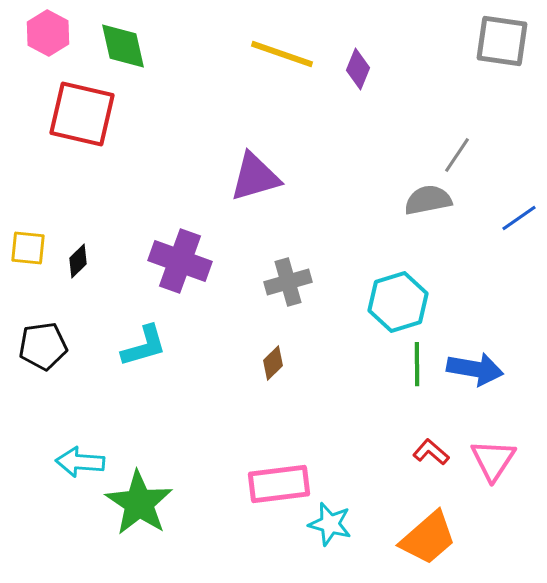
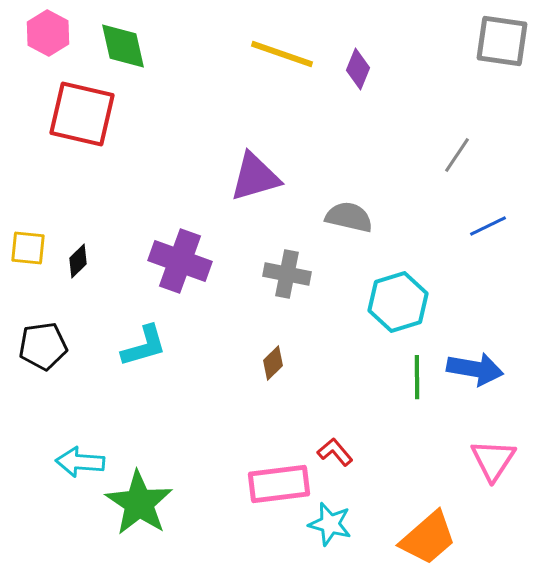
gray semicircle: moved 79 px left, 17 px down; rotated 24 degrees clockwise
blue line: moved 31 px left, 8 px down; rotated 9 degrees clockwise
gray cross: moved 1 px left, 8 px up; rotated 27 degrees clockwise
green line: moved 13 px down
red L-shape: moved 96 px left; rotated 9 degrees clockwise
